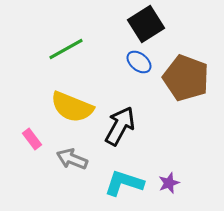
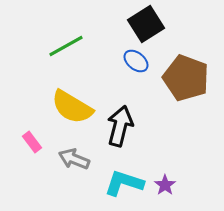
green line: moved 3 px up
blue ellipse: moved 3 px left, 1 px up
yellow semicircle: rotated 9 degrees clockwise
black arrow: rotated 15 degrees counterclockwise
pink rectangle: moved 3 px down
gray arrow: moved 2 px right
purple star: moved 4 px left, 2 px down; rotated 15 degrees counterclockwise
